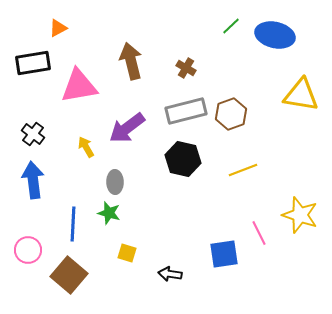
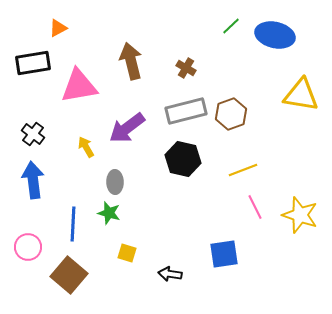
pink line: moved 4 px left, 26 px up
pink circle: moved 3 px up
